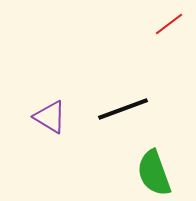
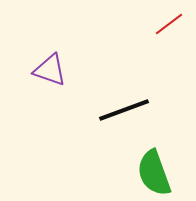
black line: moved 1 px right, 1 px down
purple triangle: moved 47 px up; rotated 12 degrees counterclockwise
